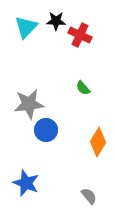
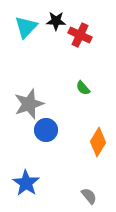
gray star: rotated 12 degrees counterclockwise
blue star: rotated 12 degrees clockwise
